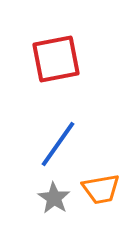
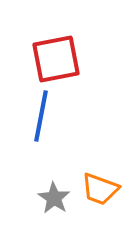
blue line: moved 17 px left, 28 px up; rotated 24 degrees counterclockwise
orange trapezoid: moved 1 px left; rotated 30 degrees clockwise
